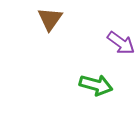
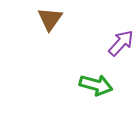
purple arrow: rotated 84 degrees counterclockwise
